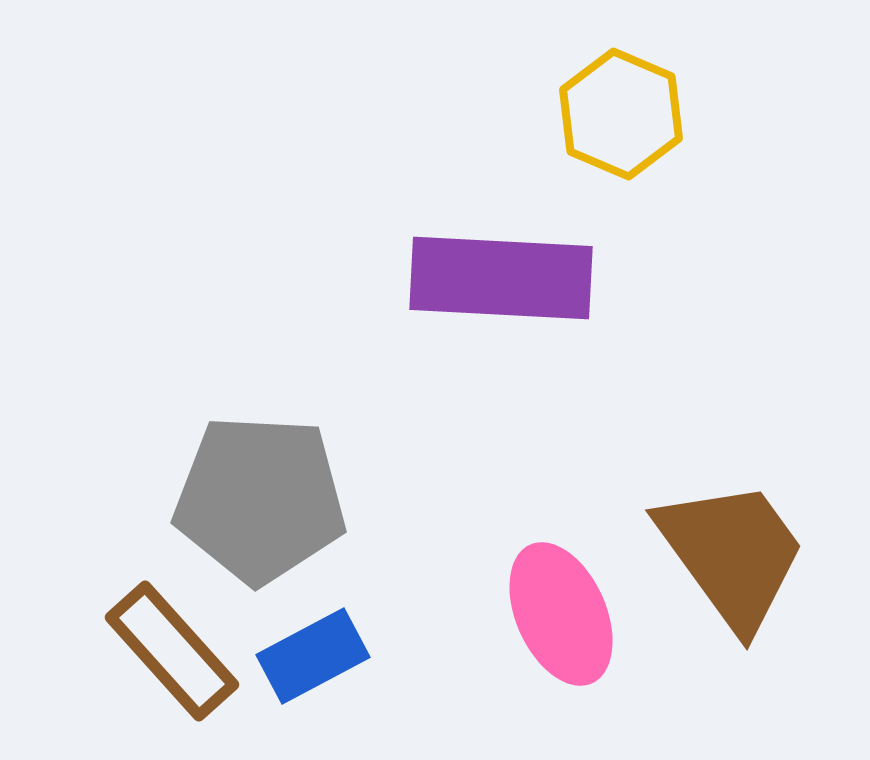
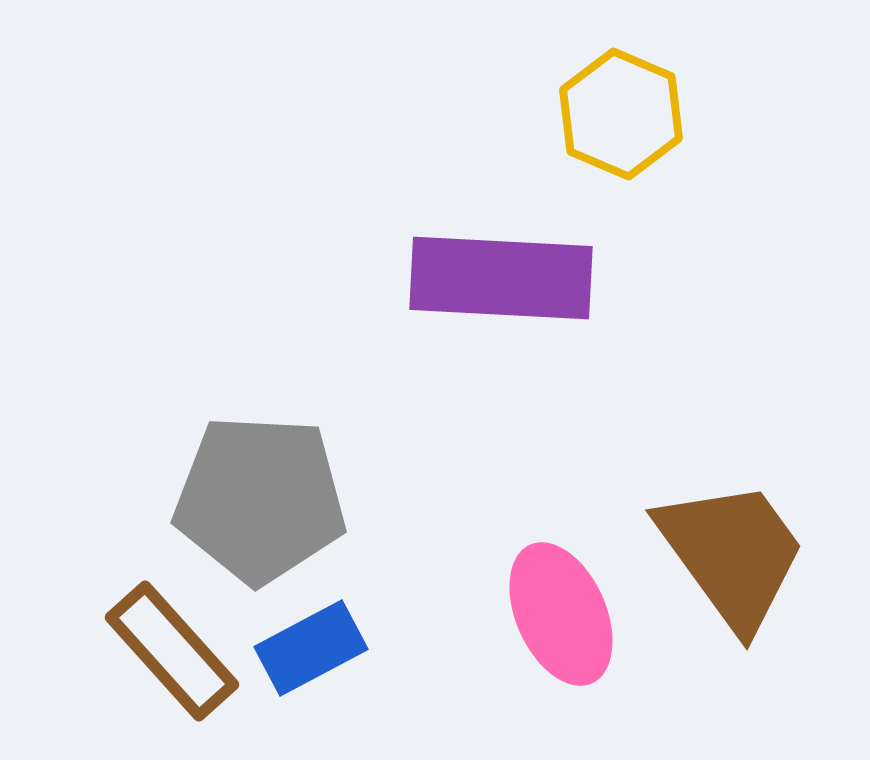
blue rectangle: moved 2 px left, 8 px up
